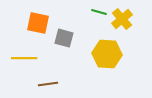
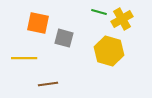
yellow cross: rotated 10 degrees clockwise
yellow hexagon: moved 2 px right, 3 px up; rotated 12 degrees clockwise
